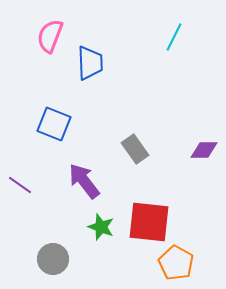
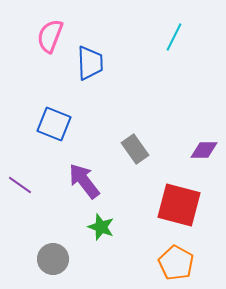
red square: moved 30 px right, 17 px up; rotated 9 degrees clockwise
